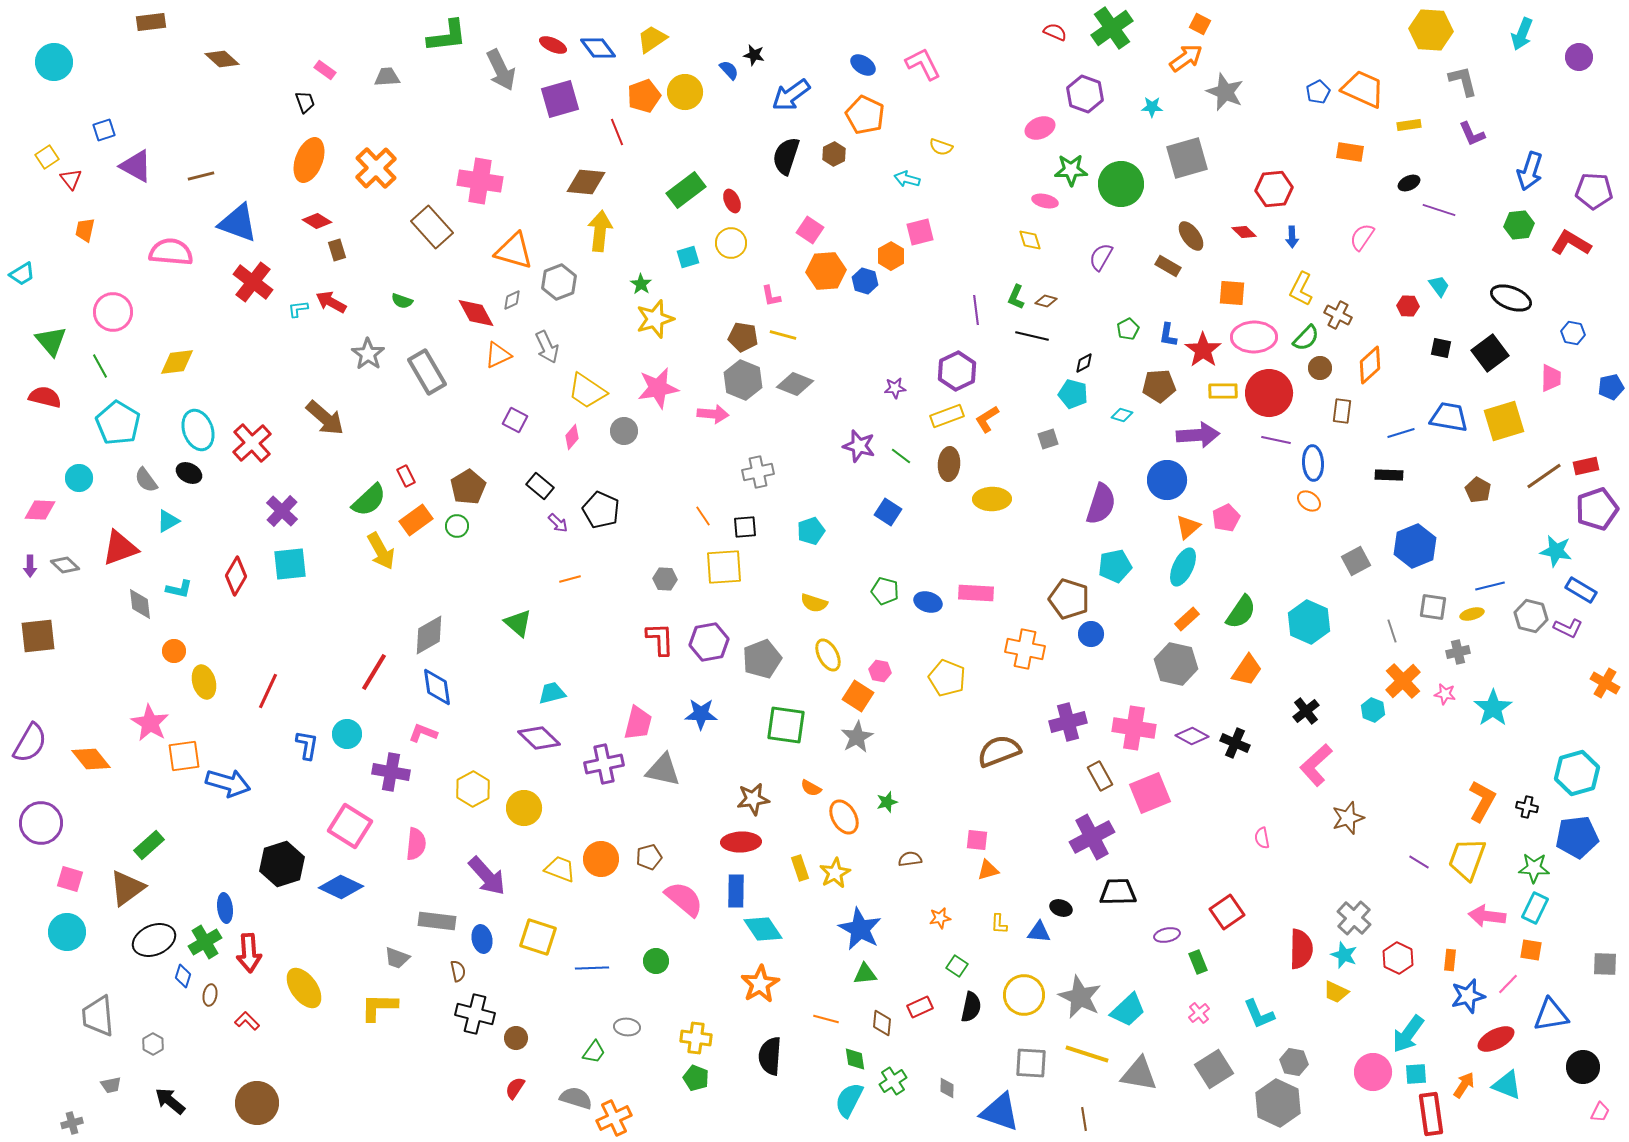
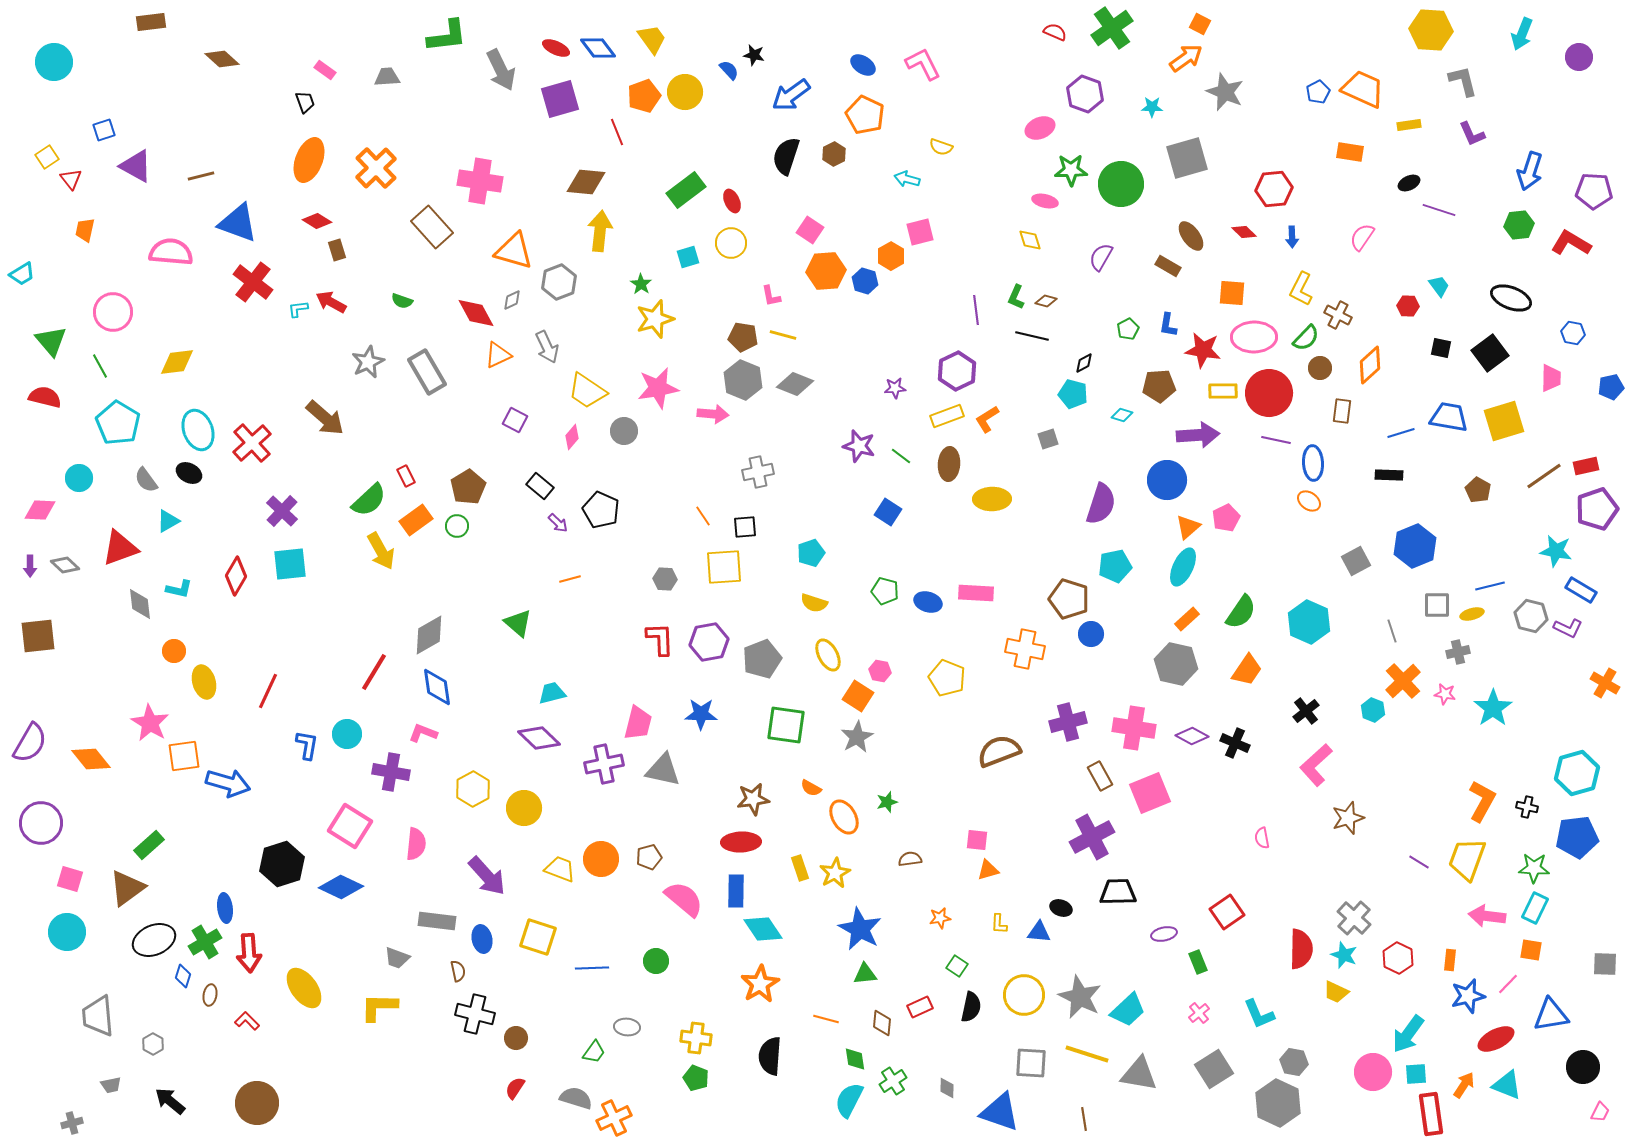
yellow trapezoid at (652, 39): rotated 88 degrees clockwise
red ellipse at (553, 45): moved 3 px right, 3 px down
blue L-shape at (1168, 335): moved 10 px up
red star at (1203, 350): rotated 27 degrees counterclockwise
gray star at (368, 354): moved 8 px down; rotated 12 degrees clockwise
cyan pentagon at (811, 531): moved 22 px down
gray square at (1433, 607): moved 4 px right, 2 px up; rotated 8 degrees counterclockwise
purple ellipse at (1167, 935): moved 3 px left, 1 px up
